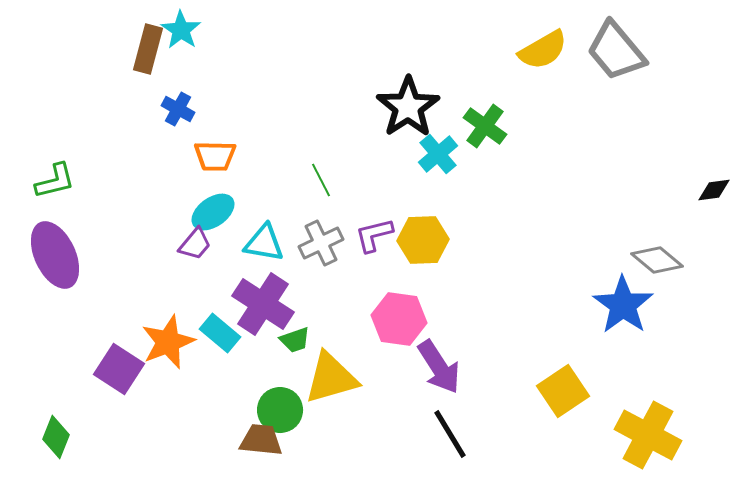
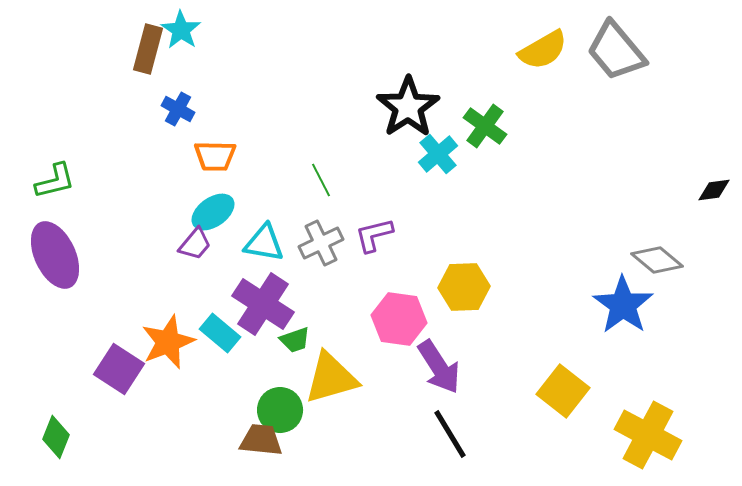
yellow hexagon: moved 41 px right, 47 px down
yellow square: rotated 18 degrees counterclockwise
